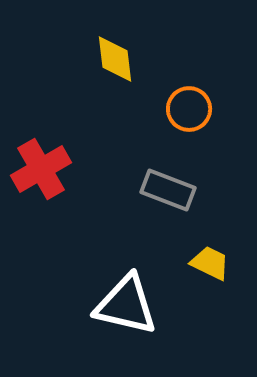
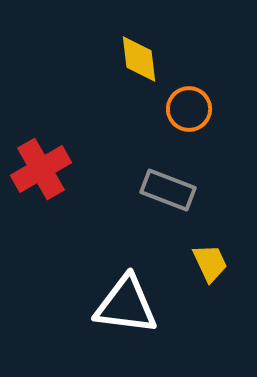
yellow diamond: moved 24 px right
yellow trapezoid: rotated 39 degrees clockwise
white triangle: rotated 6 degrees counterclockwise
